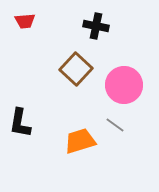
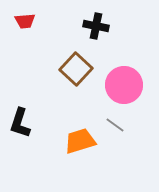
black L-shape: rotated 8 degrees clockwise
